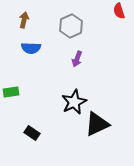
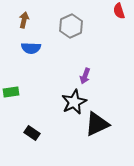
purple arrow: moved 8 px right, 17 px down
